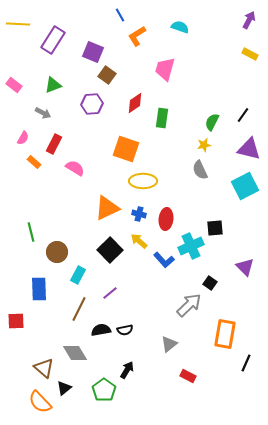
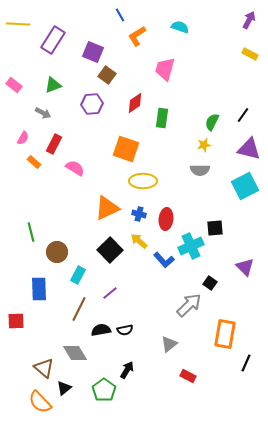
gray semicircle at (200, 170): rotated 66 degrees counterclockwise
